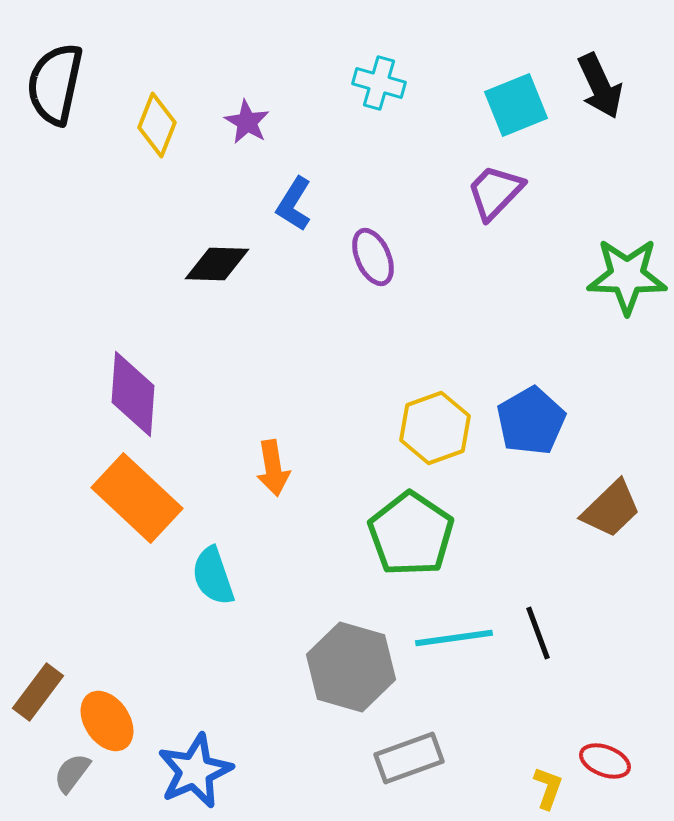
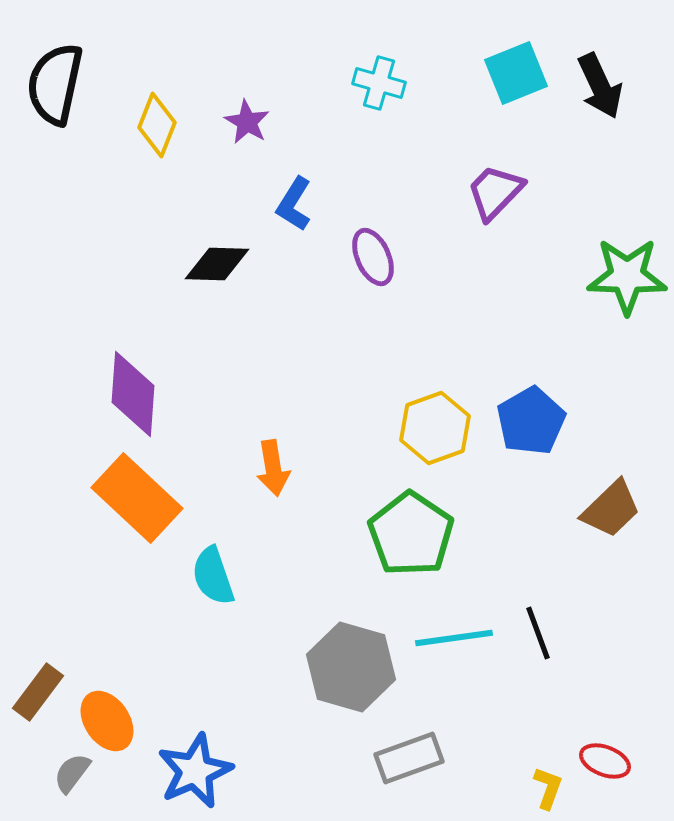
cyan square: moved 32 px up
